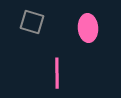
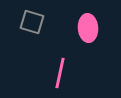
pink line: moved 3 px right; rotated 12 degrees clockwise
